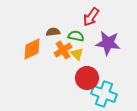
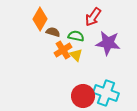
red arrow: moved 2 px right
brown semicircle: rotated 24 degrees clockwise
orange diamond: moved 8 px right, 30 px up; rotated 35 degrees counterclockwise
yellow triangle: moved 1 px left, 1 px down
red circle: moved 4 px left, 18 px down
cyan cross: moved 2 px right, 1 px up
